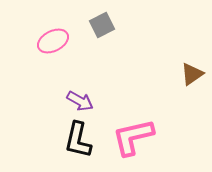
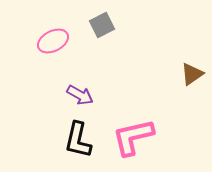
purple arrow: moved 6 px up
